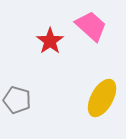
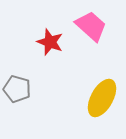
red star: moved 1 px down; rotated 16 degrees counterclockwise
gray pentagon: moved 11 px up
